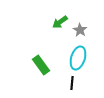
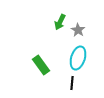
green arrow: rotated 28 degrees counterclockwise
gray star: moved 2 px left
